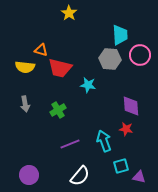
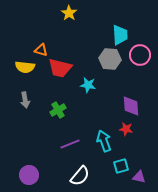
gray arrow: moved 4 px up
